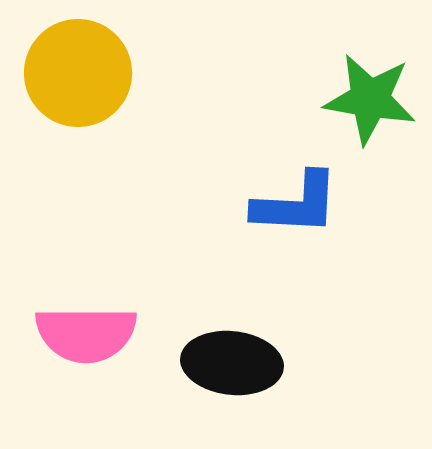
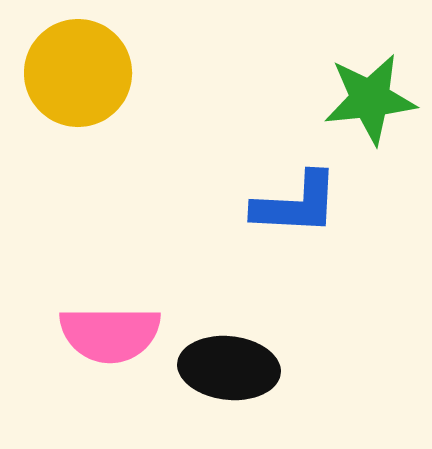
green star: rotated 16 degrees counterclockwise
pink semicircle: moved 24 px right
black ellipse: moved 3 px left, 5 px down
